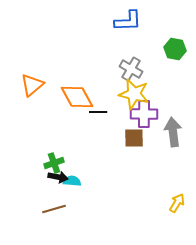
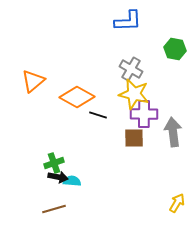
orange triangle: moved 1 px right, 4 px up
orange diamond: rotated 32 degrees counterclockwise
black line: moved 3 px down; rotated 18 degrees clockwise
